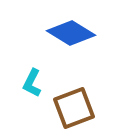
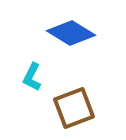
cyan L-shape: moved 6 px up
